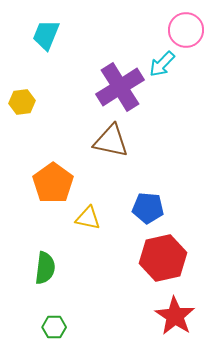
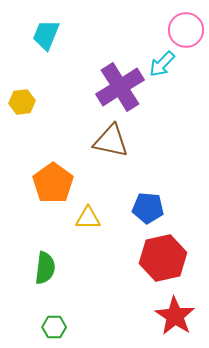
yellow triangle: rotated 12 degrees counterclockwise
